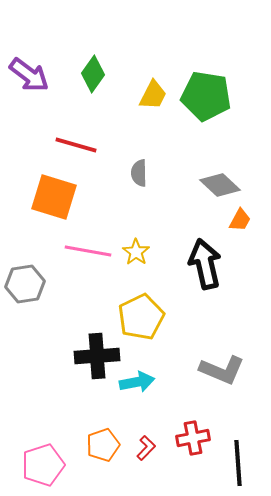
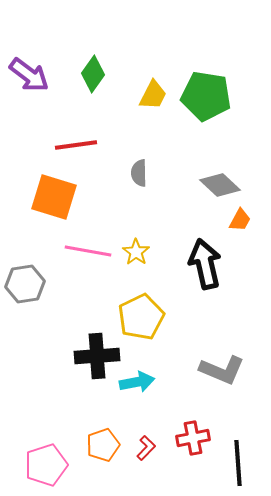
red line: rotated 24 degrees counterclockwise
pink pentagon: moved 3 px right
